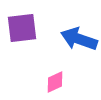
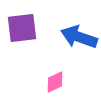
blue arrow: moved 2 px up
